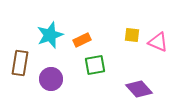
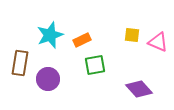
purple circle: moved 3 px left
